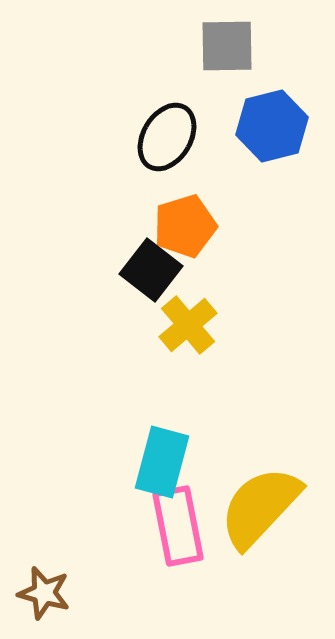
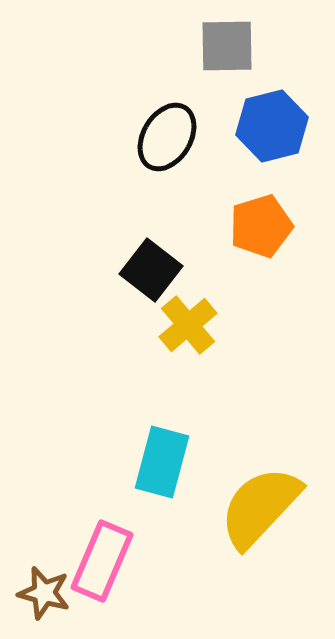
orange pentagon: moved 76 px right
pink rectangle: moved 76 px left, 35 px down; rotated 34 degrees clockwise
